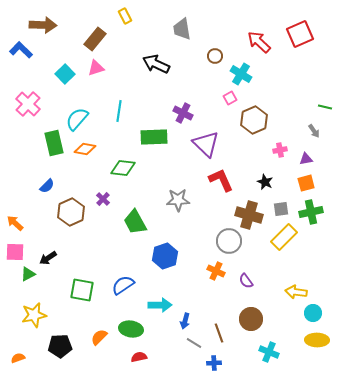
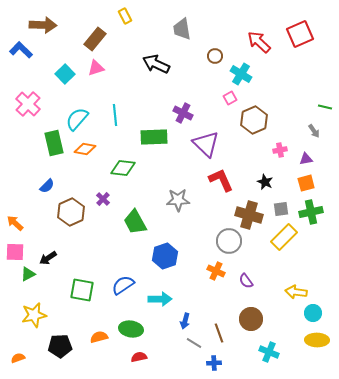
cyan line at (119, 111): moved 4 px left, 4 px down; rotated 15 degrees counterclockwise
cyan arrow at (160, 305): moved 6 px up
orange semicircle at (99, 337): rotated 30 degrees clockwise
